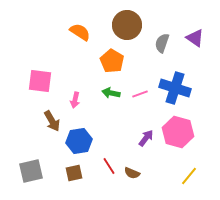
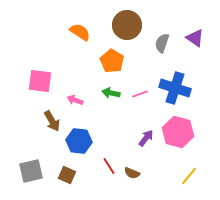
pink arrow: rotated 98 degrees clockwise
blue hexagon: rotated 15 degrees clockwise
brown square: moved 7 px left, 2 px down; rotated 36 degrees clockwise
